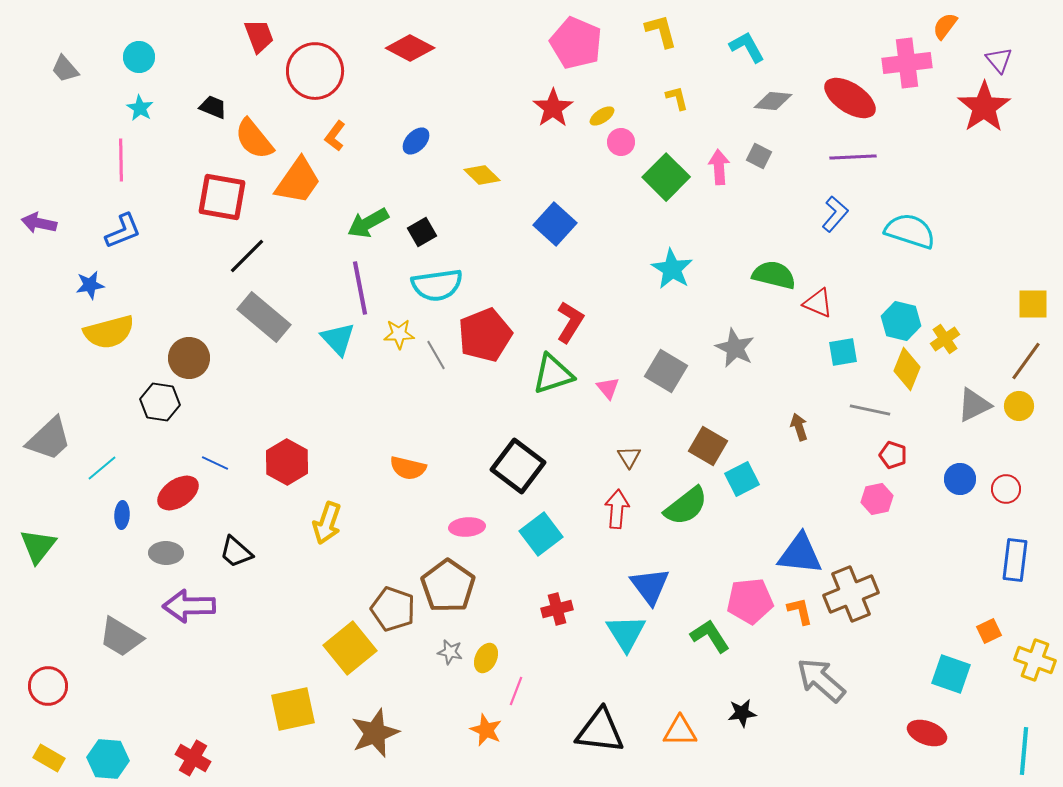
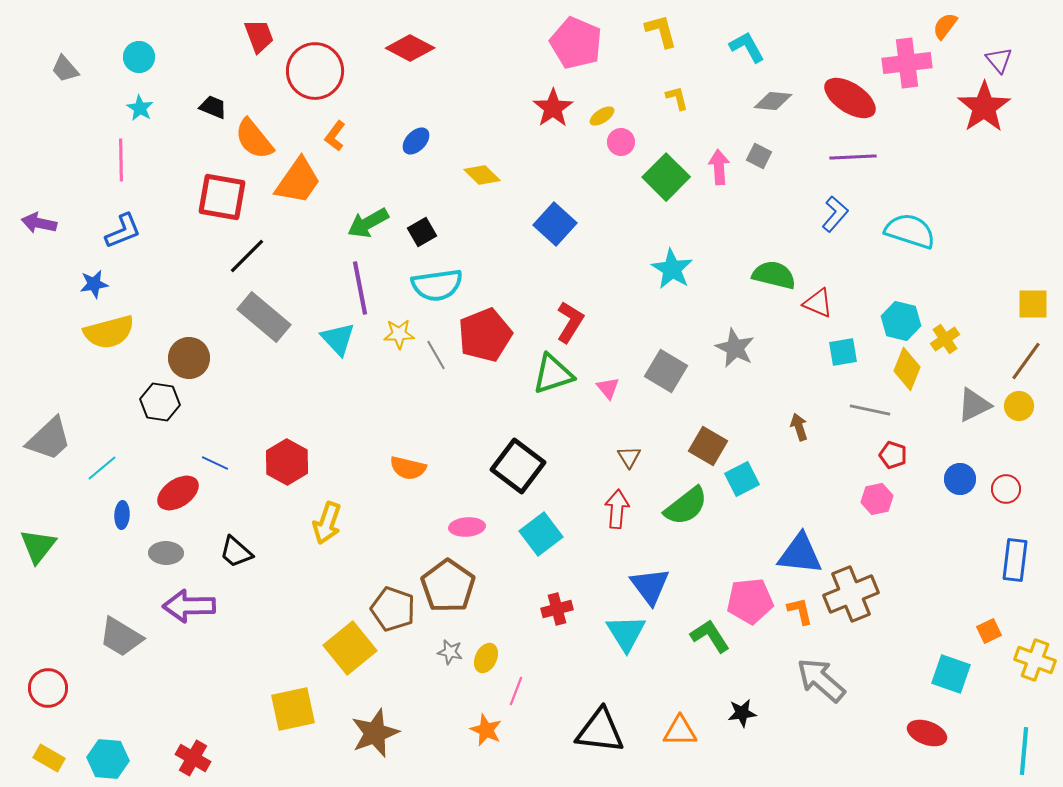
blue star at (90, 285): moved 4 px right, 1 px up
red circle at (48, 686): moved 2 px down
